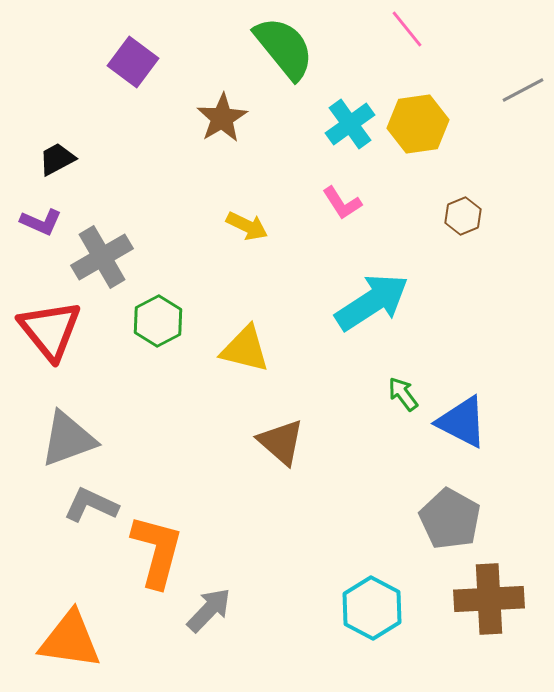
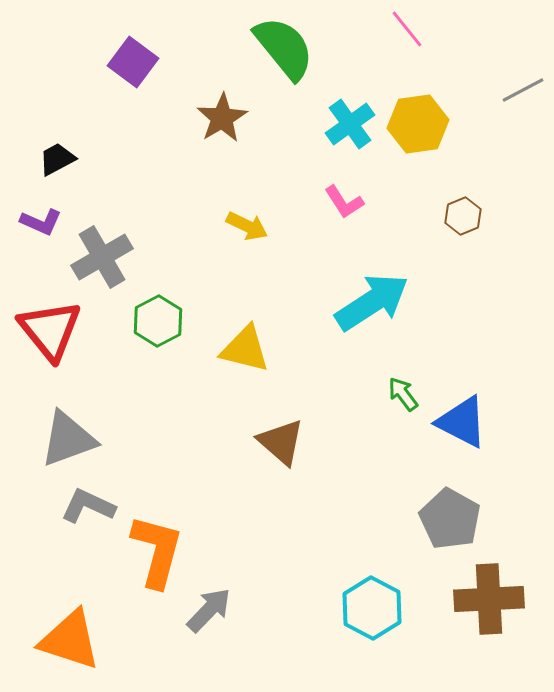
pink L-shape: moved 2 px right, 1 px up
gray L-shape: moved 3 px left, 1 px down
orange triangle: rotated 10 degrees clockwise
